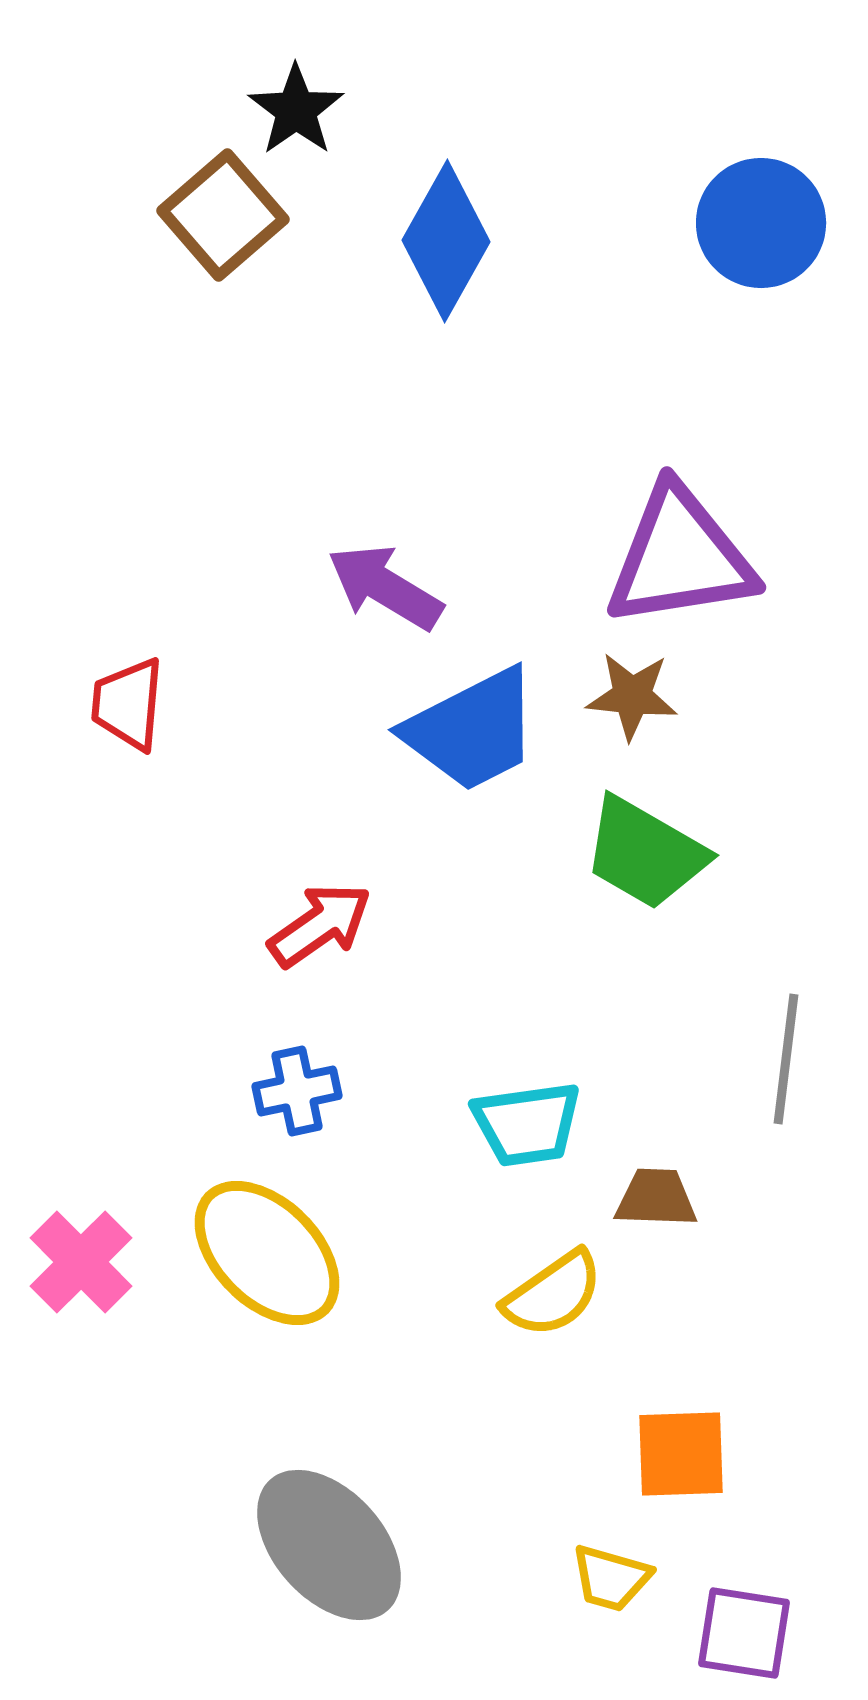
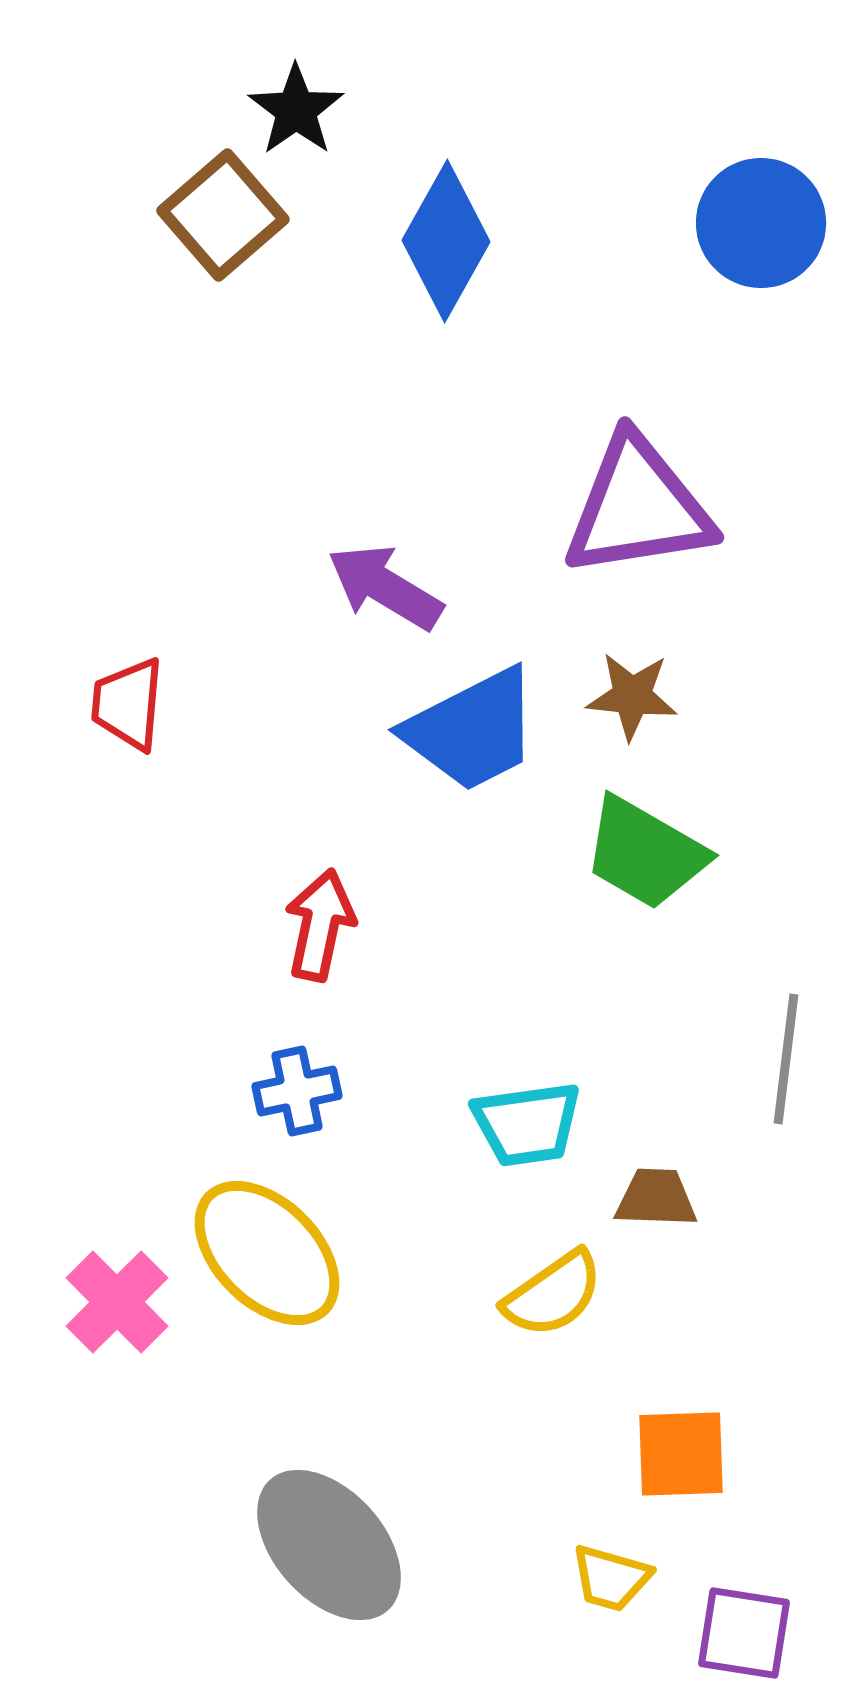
purple triangle: moved 42 px left, 50 px up
red arrow: rotated 43 degrees counterclockwise
pink cross: moved 36 px right, 40 px down
